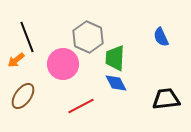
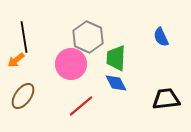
black line: moved 3 px left; rotated 12 degrees clockwise
green trapezoid: moved 1 px right
pink circle: moved 8 px right
red line: rotated 12 degrees counterclockwise
